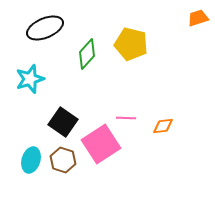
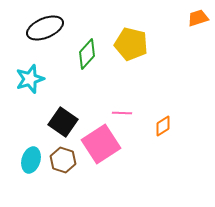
pink line: moved 4 px left, 5 px up
orange diamond: rotated 25 degrees counterclockwise
